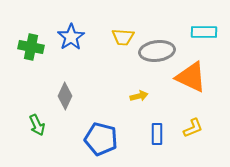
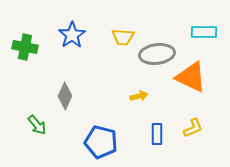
blue star: moved 1 px right, 2 px up
green cross: moved 6 px left
gray ellipse: moved 3 px down
green arrow: rotated 15 degrees counterclockwise
blue pentagon: moved 3 px down
